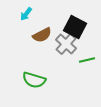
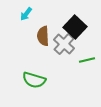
black square: rotated 15 degrees clockwise
brown semicircle: moved 1 px right, 1 px down; rotated 114 degrees clockwise
gray cross: moved 2 px left
